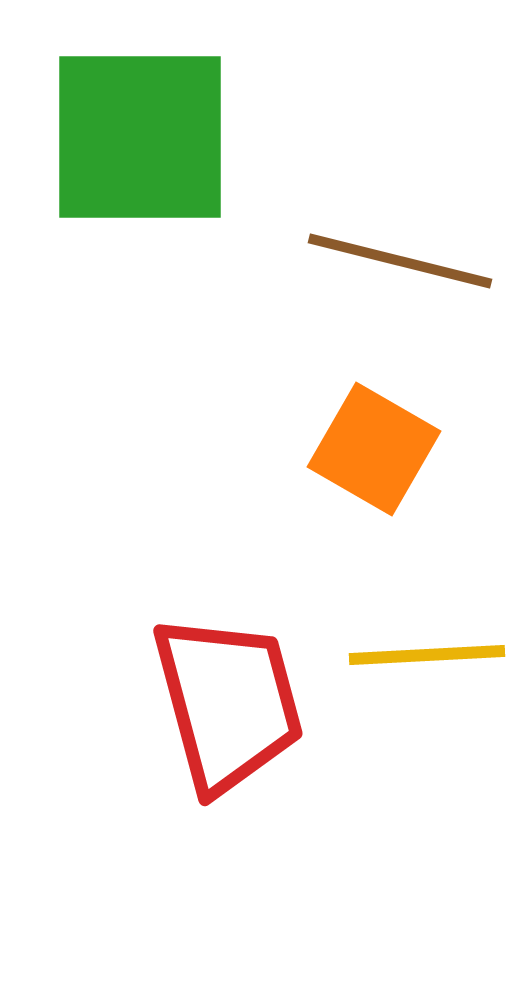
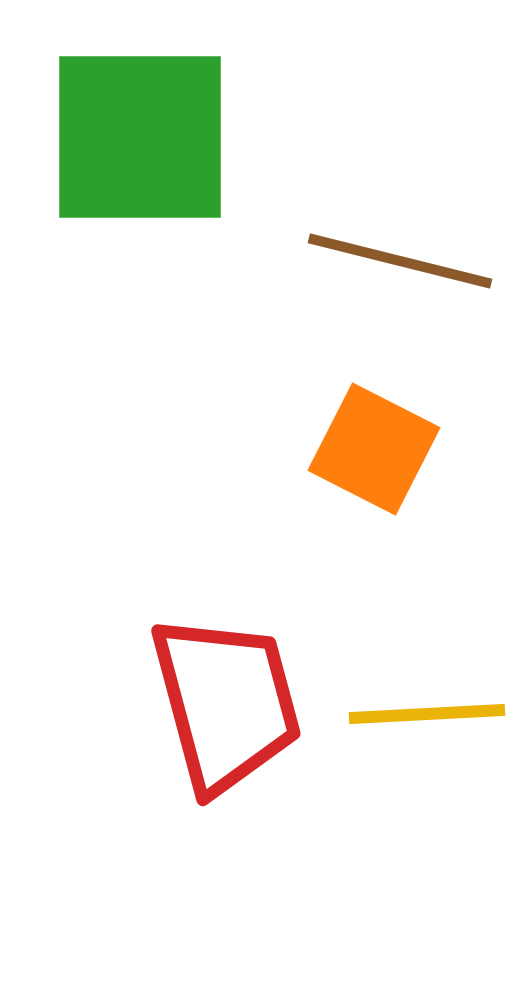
orange square: rotated 3 degrees counterclockwise
yellow line: moved 59 px down
red trapezoid: moved 2 px left
